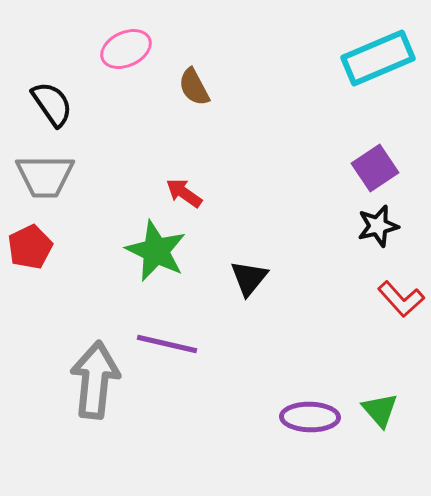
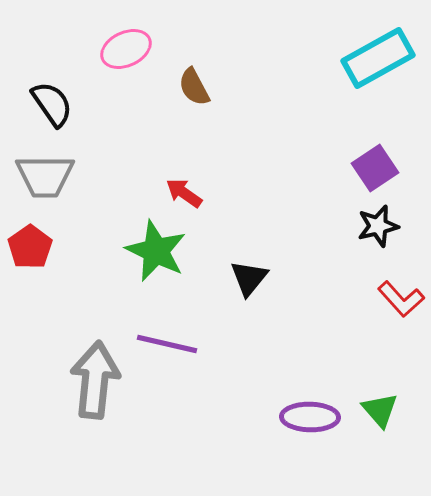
cyan rectangle: rotated 6 degrees counterclockwise
red pentagon: rotated 9 degrees counterclockwise
